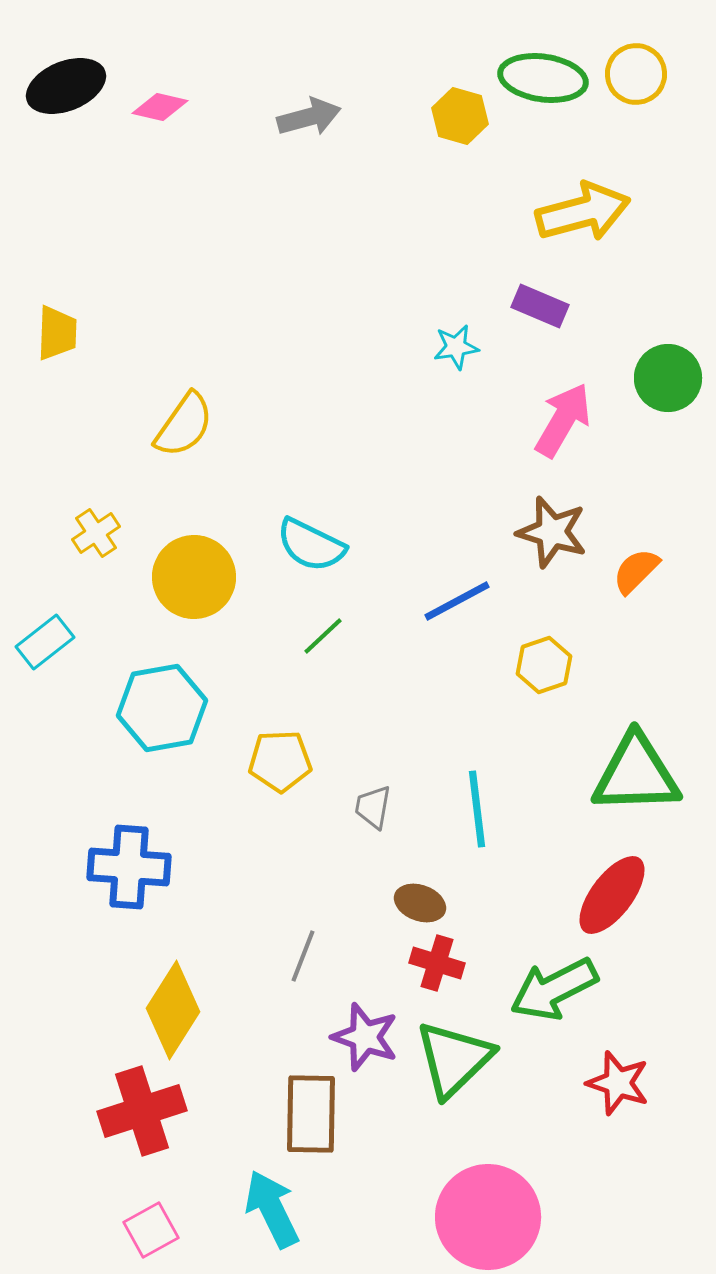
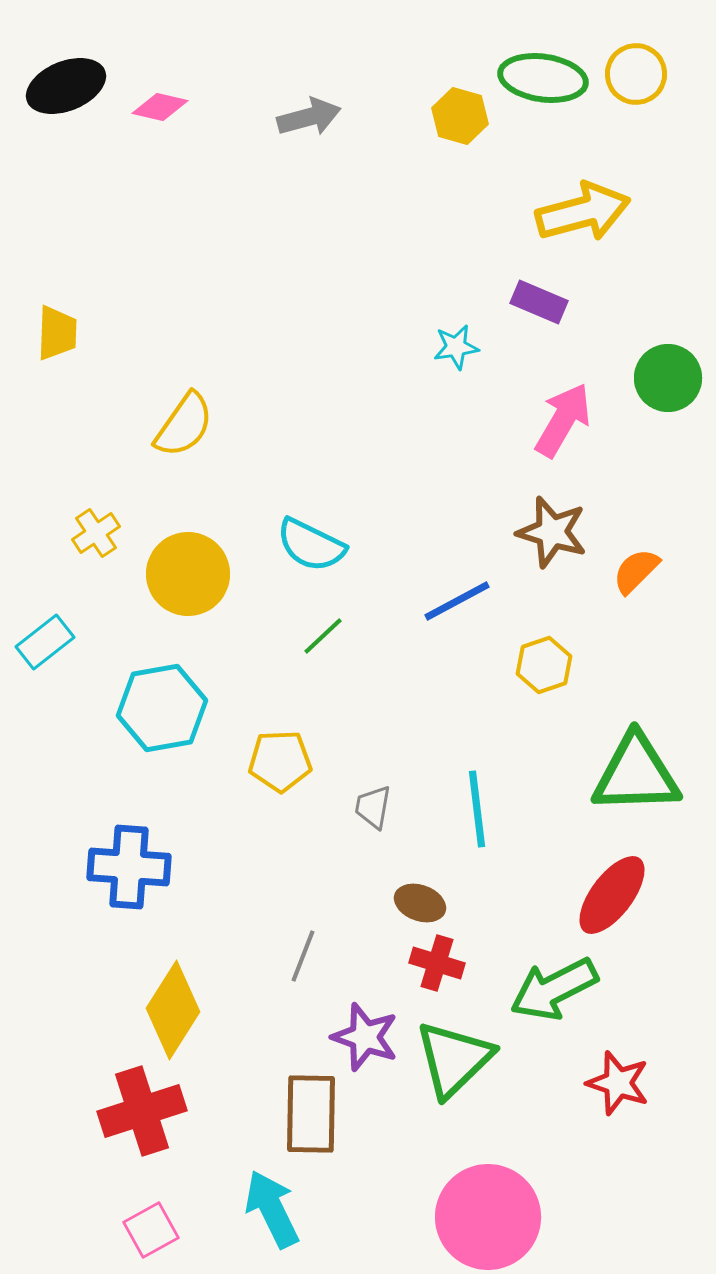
purple rectangle at (540, 306): moved 1 px left, 4 px up
yellow circle at (194, 577): moved 6 px left, 3 px up
